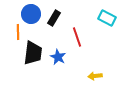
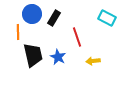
blue circle: moved 1 px right
black trapezoid: moved 2 px down; rotated 20 degrees counterclockwise
yellow arrow: moved 2 px left, 15 px up
